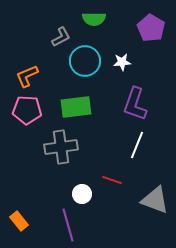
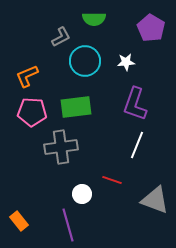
white star: moved 4 px right
pink pentagon: moved 5 px right, 2 px down
